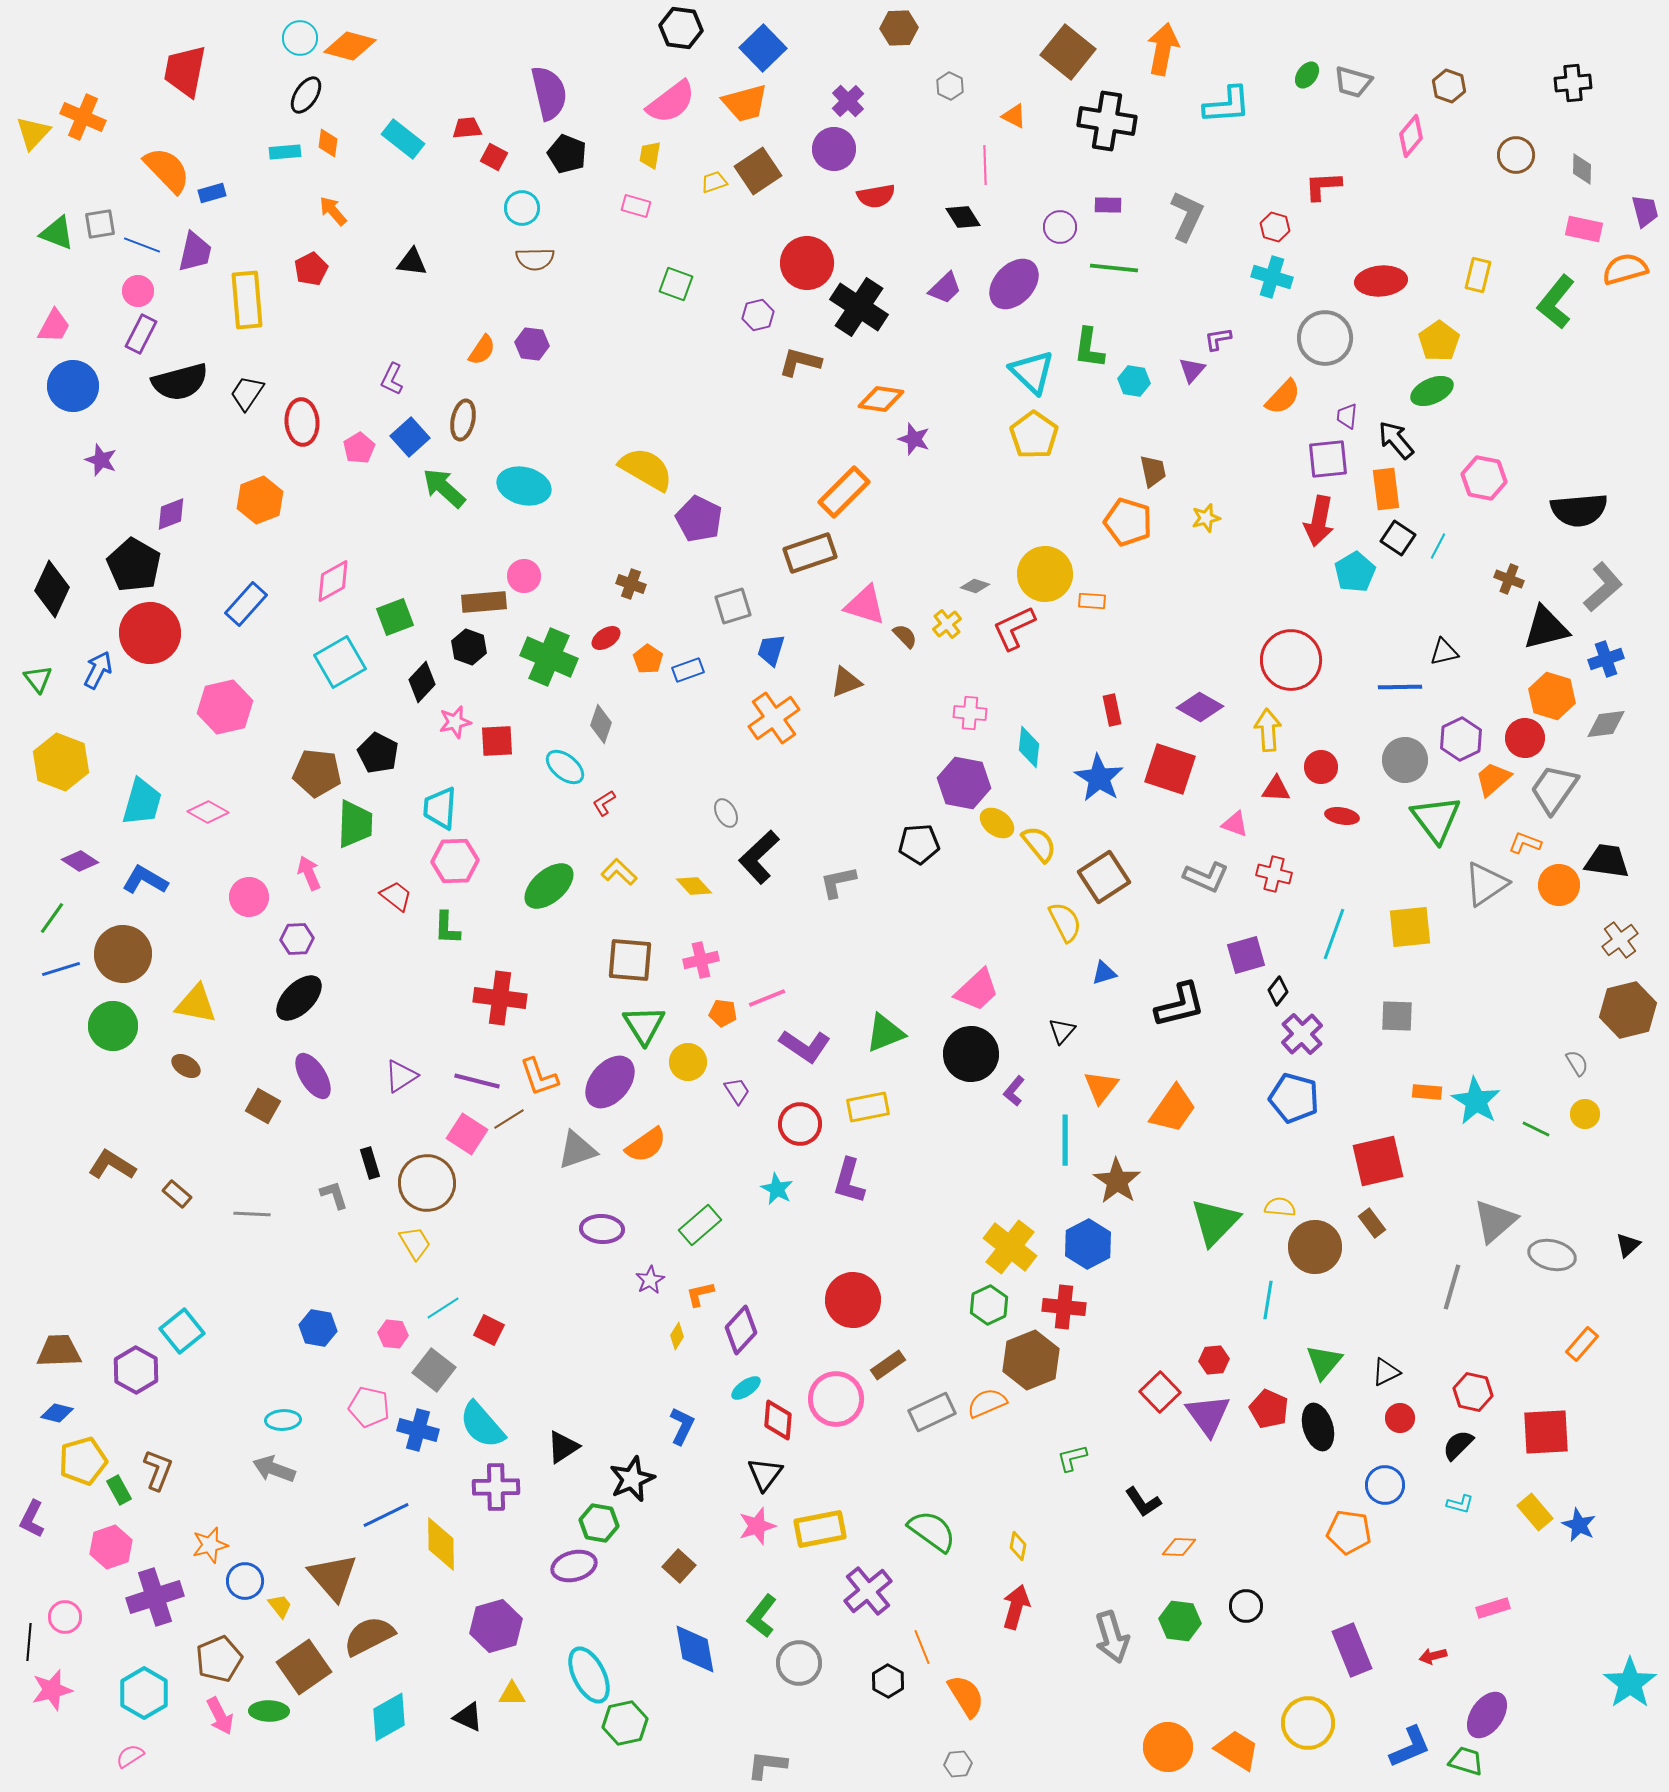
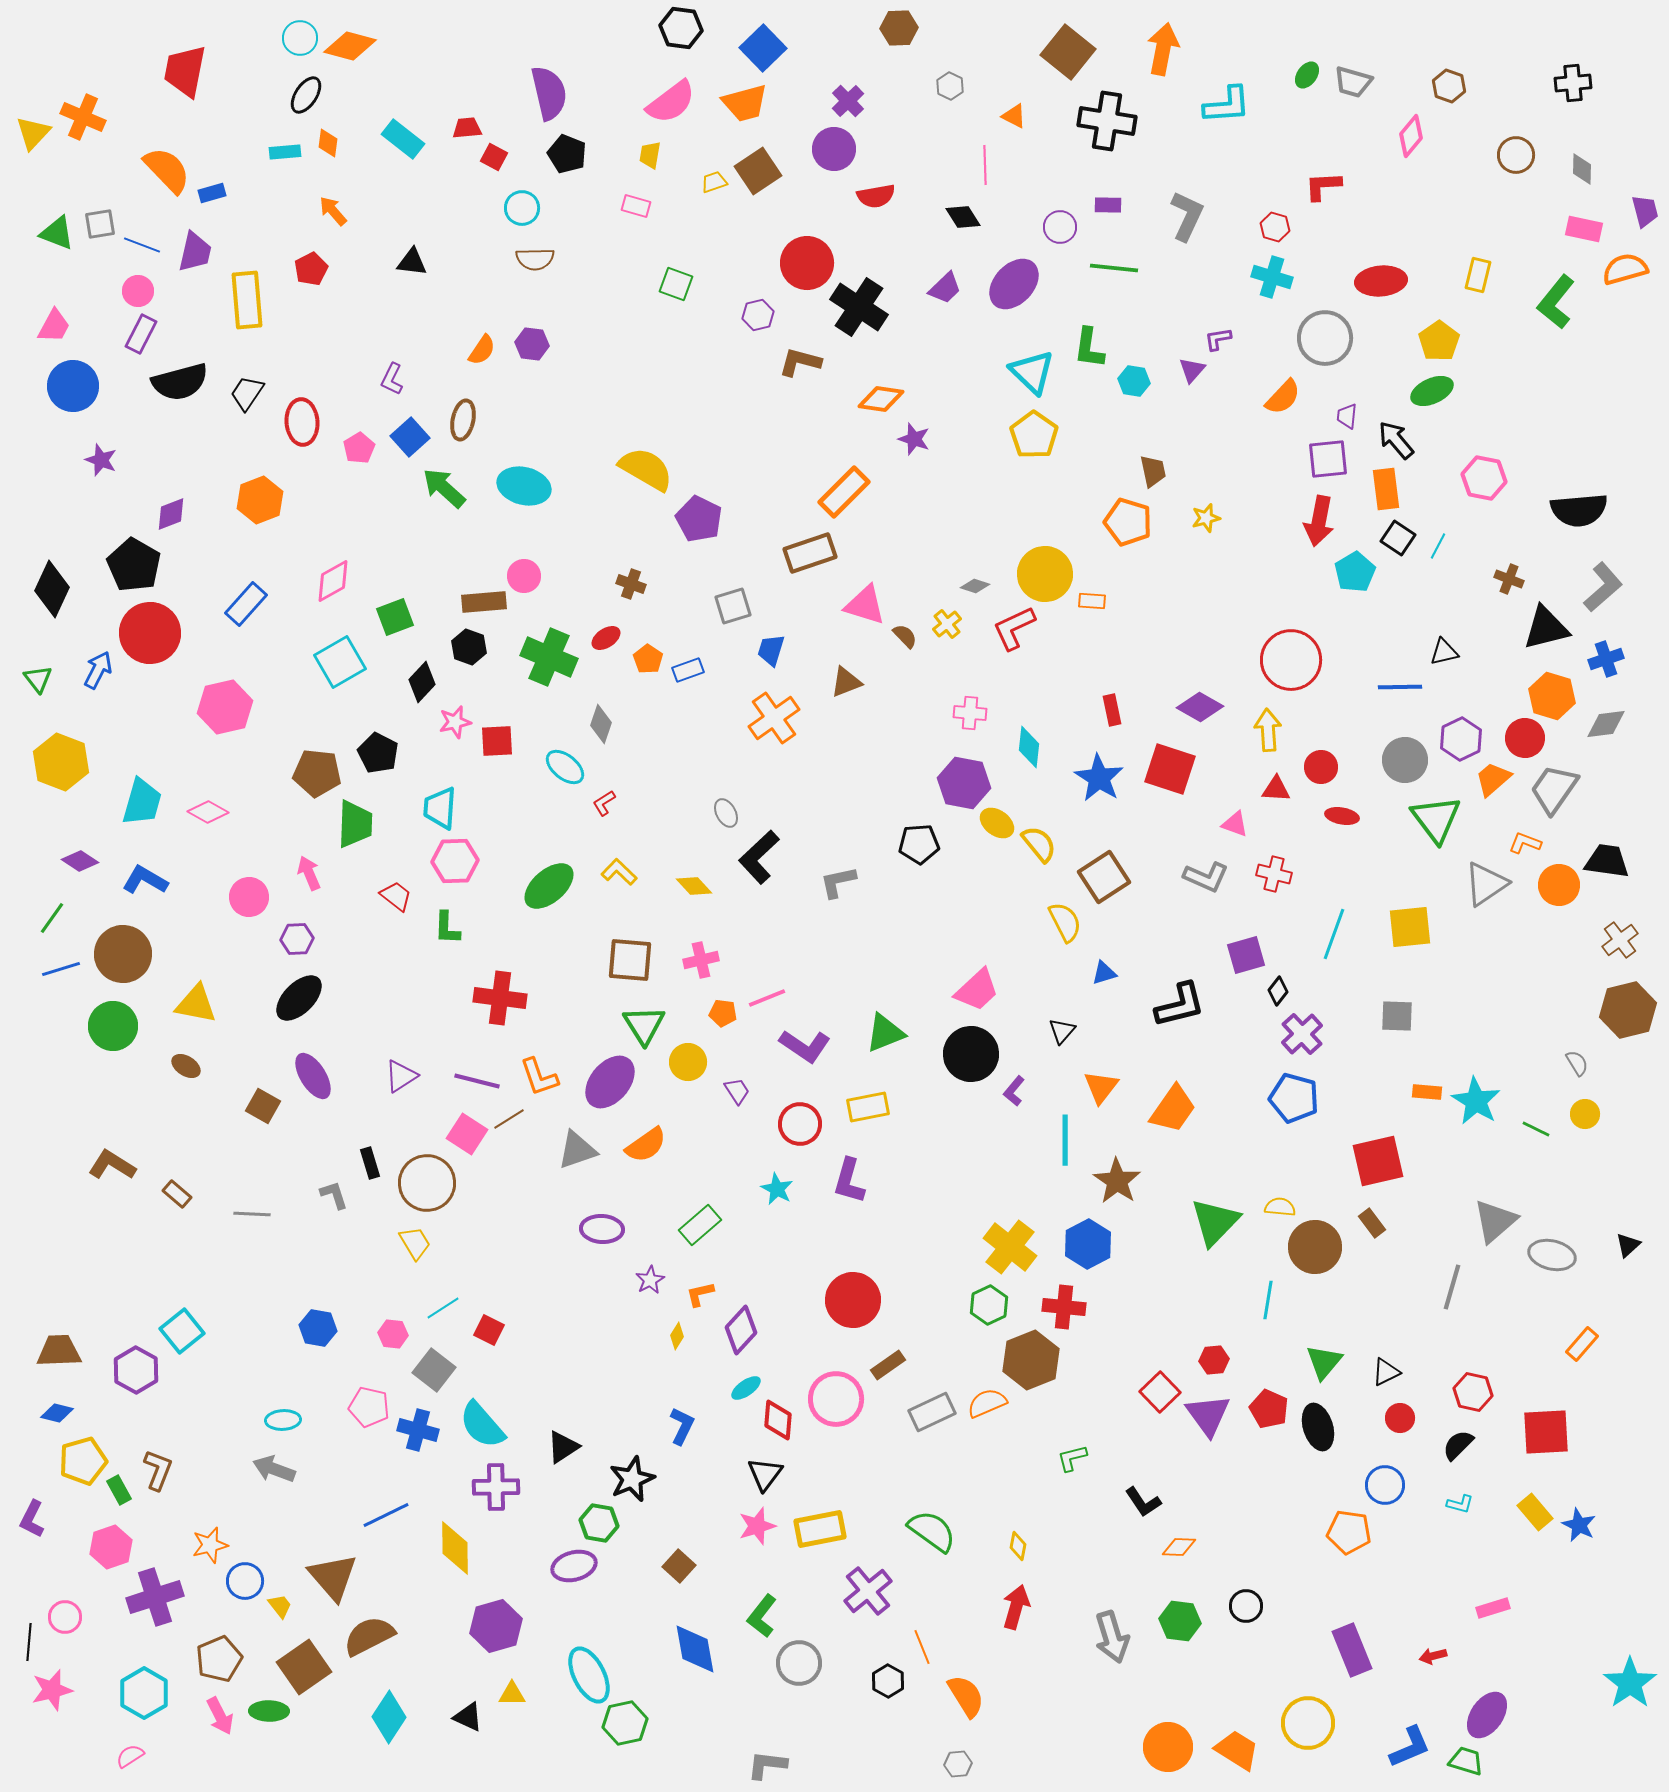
yellow diamond at (441, 1544): moved 14 px right, 4 px down
cyan diamond at (389, 1717): rotated 27 degrees counterclockwise
